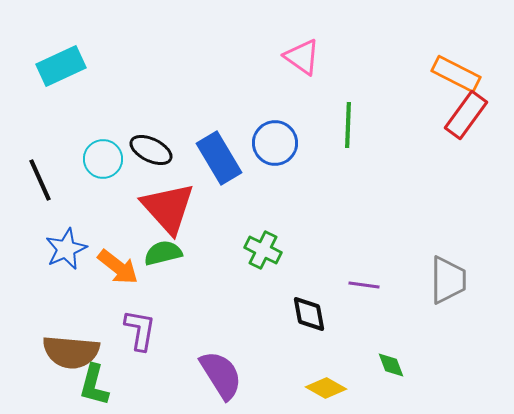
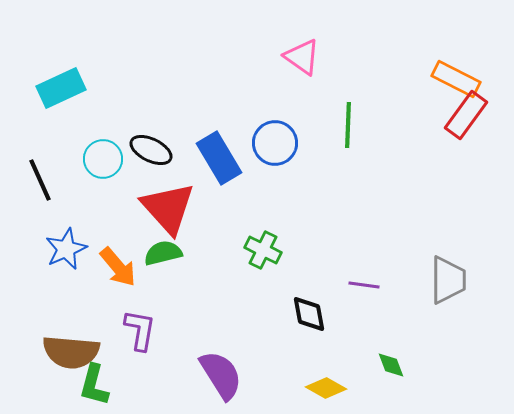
cyan rectangle: moved 22 px down
orange rectangle: moved 5 px down
orange arrow: rotated 12 degrees clockwise
